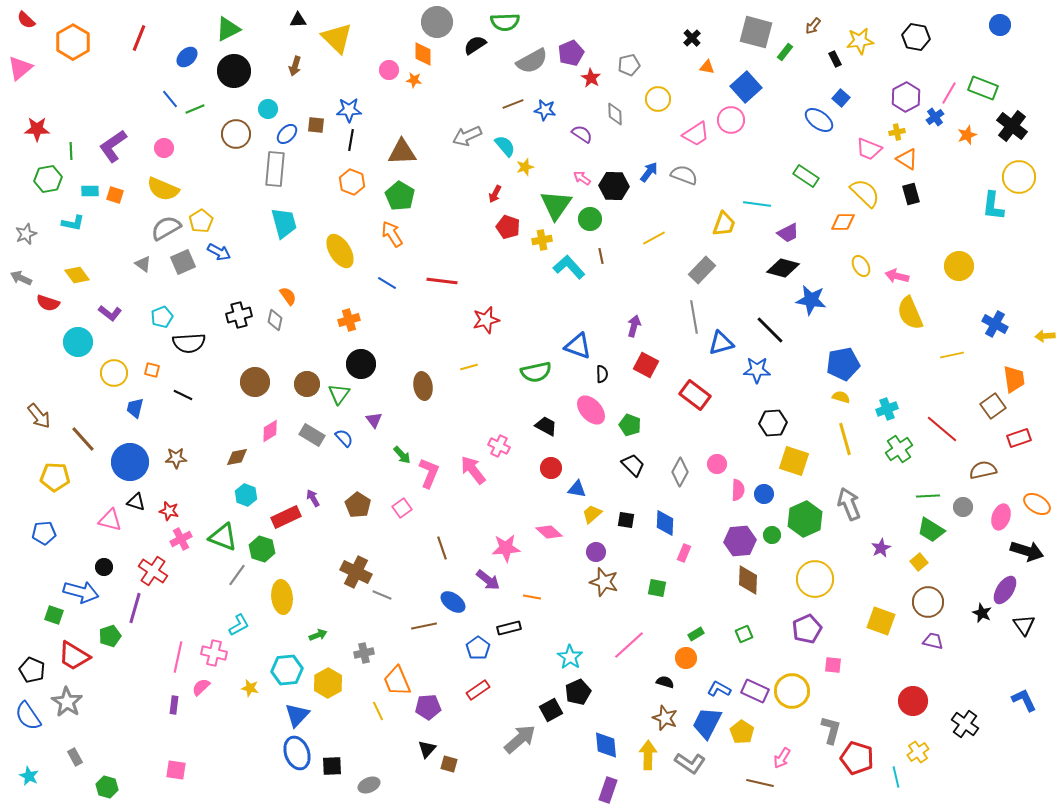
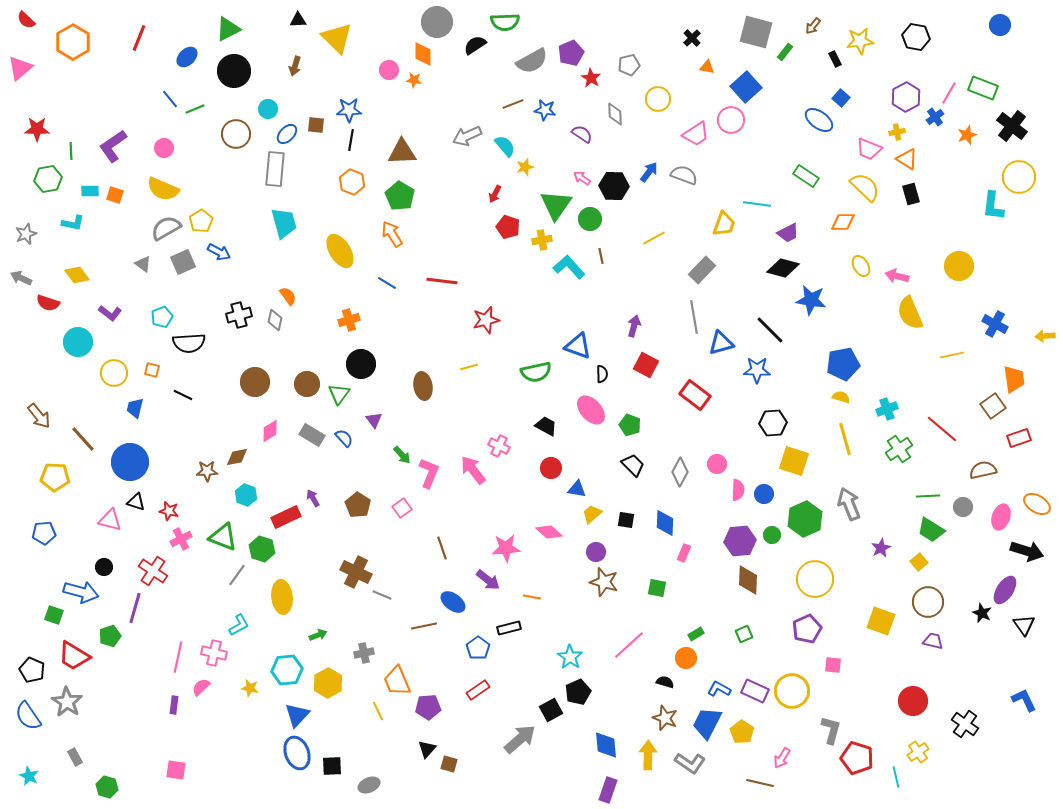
yellow semicircle at (865, 193): moved 6 px up
brown star at (176, 458): moved 31 px right, 13 px down
